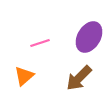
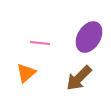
pink line: rotated 24 degrees clockwise
orange triangle: moved 2 px right, 3 px up
